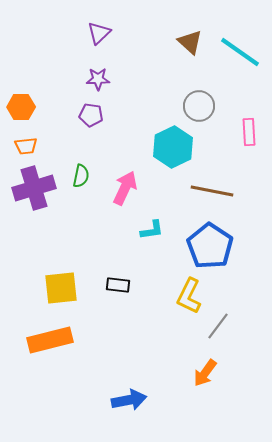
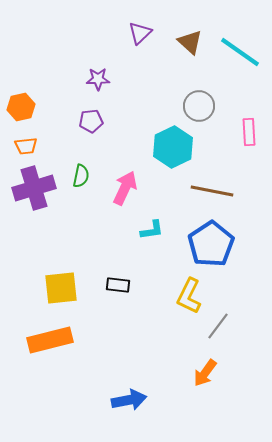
purple triangle: moved 41 px right
orange hexagon: rotated 12 degrees counterclockwise
purple pentagon: moved 6 px down; rotated 15 degrees counterclockwise
blue pentagon: moved 1 px right, 2 px up; rotated 6 degrees clockwise
